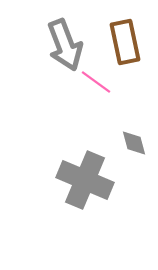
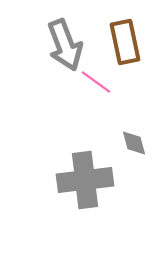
gray cross: rotated 30 degrees counterclockwise
